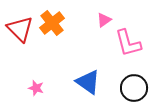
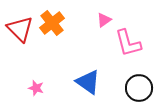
black circle: moved 5 px right
